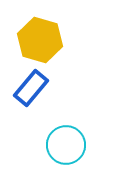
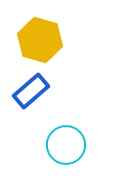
blue rectangle: moved 3 px down; rotated 9 degrees clockwise
